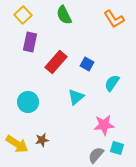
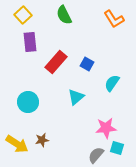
purple rectangle: rotated 18 degrees counterclockwise
pink star: moved 2 px right, 3 px down
